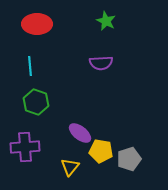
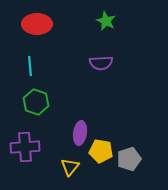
purple ellipse: rotated 60 degrees clockwise
